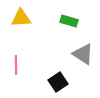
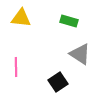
yellow triangle: rotated 10 degrees clockwise
gray triangle: moved 3 px left
pink line: moved 2 px down
